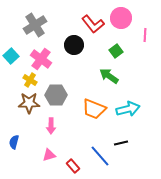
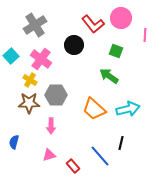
green square: rotated 32 degrees counterclockwise
orange trapezoid: rotated 20 degrees clockwise
black line: rotated 64 degrees counterclockwise
